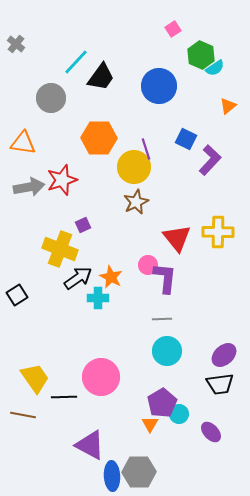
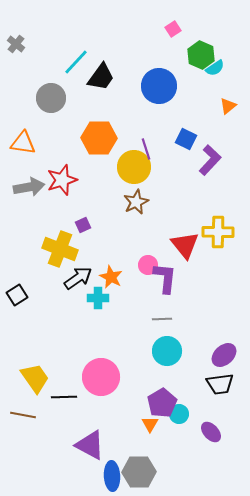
red triangle at (177, 238): moved 8 px right, 7 px down
